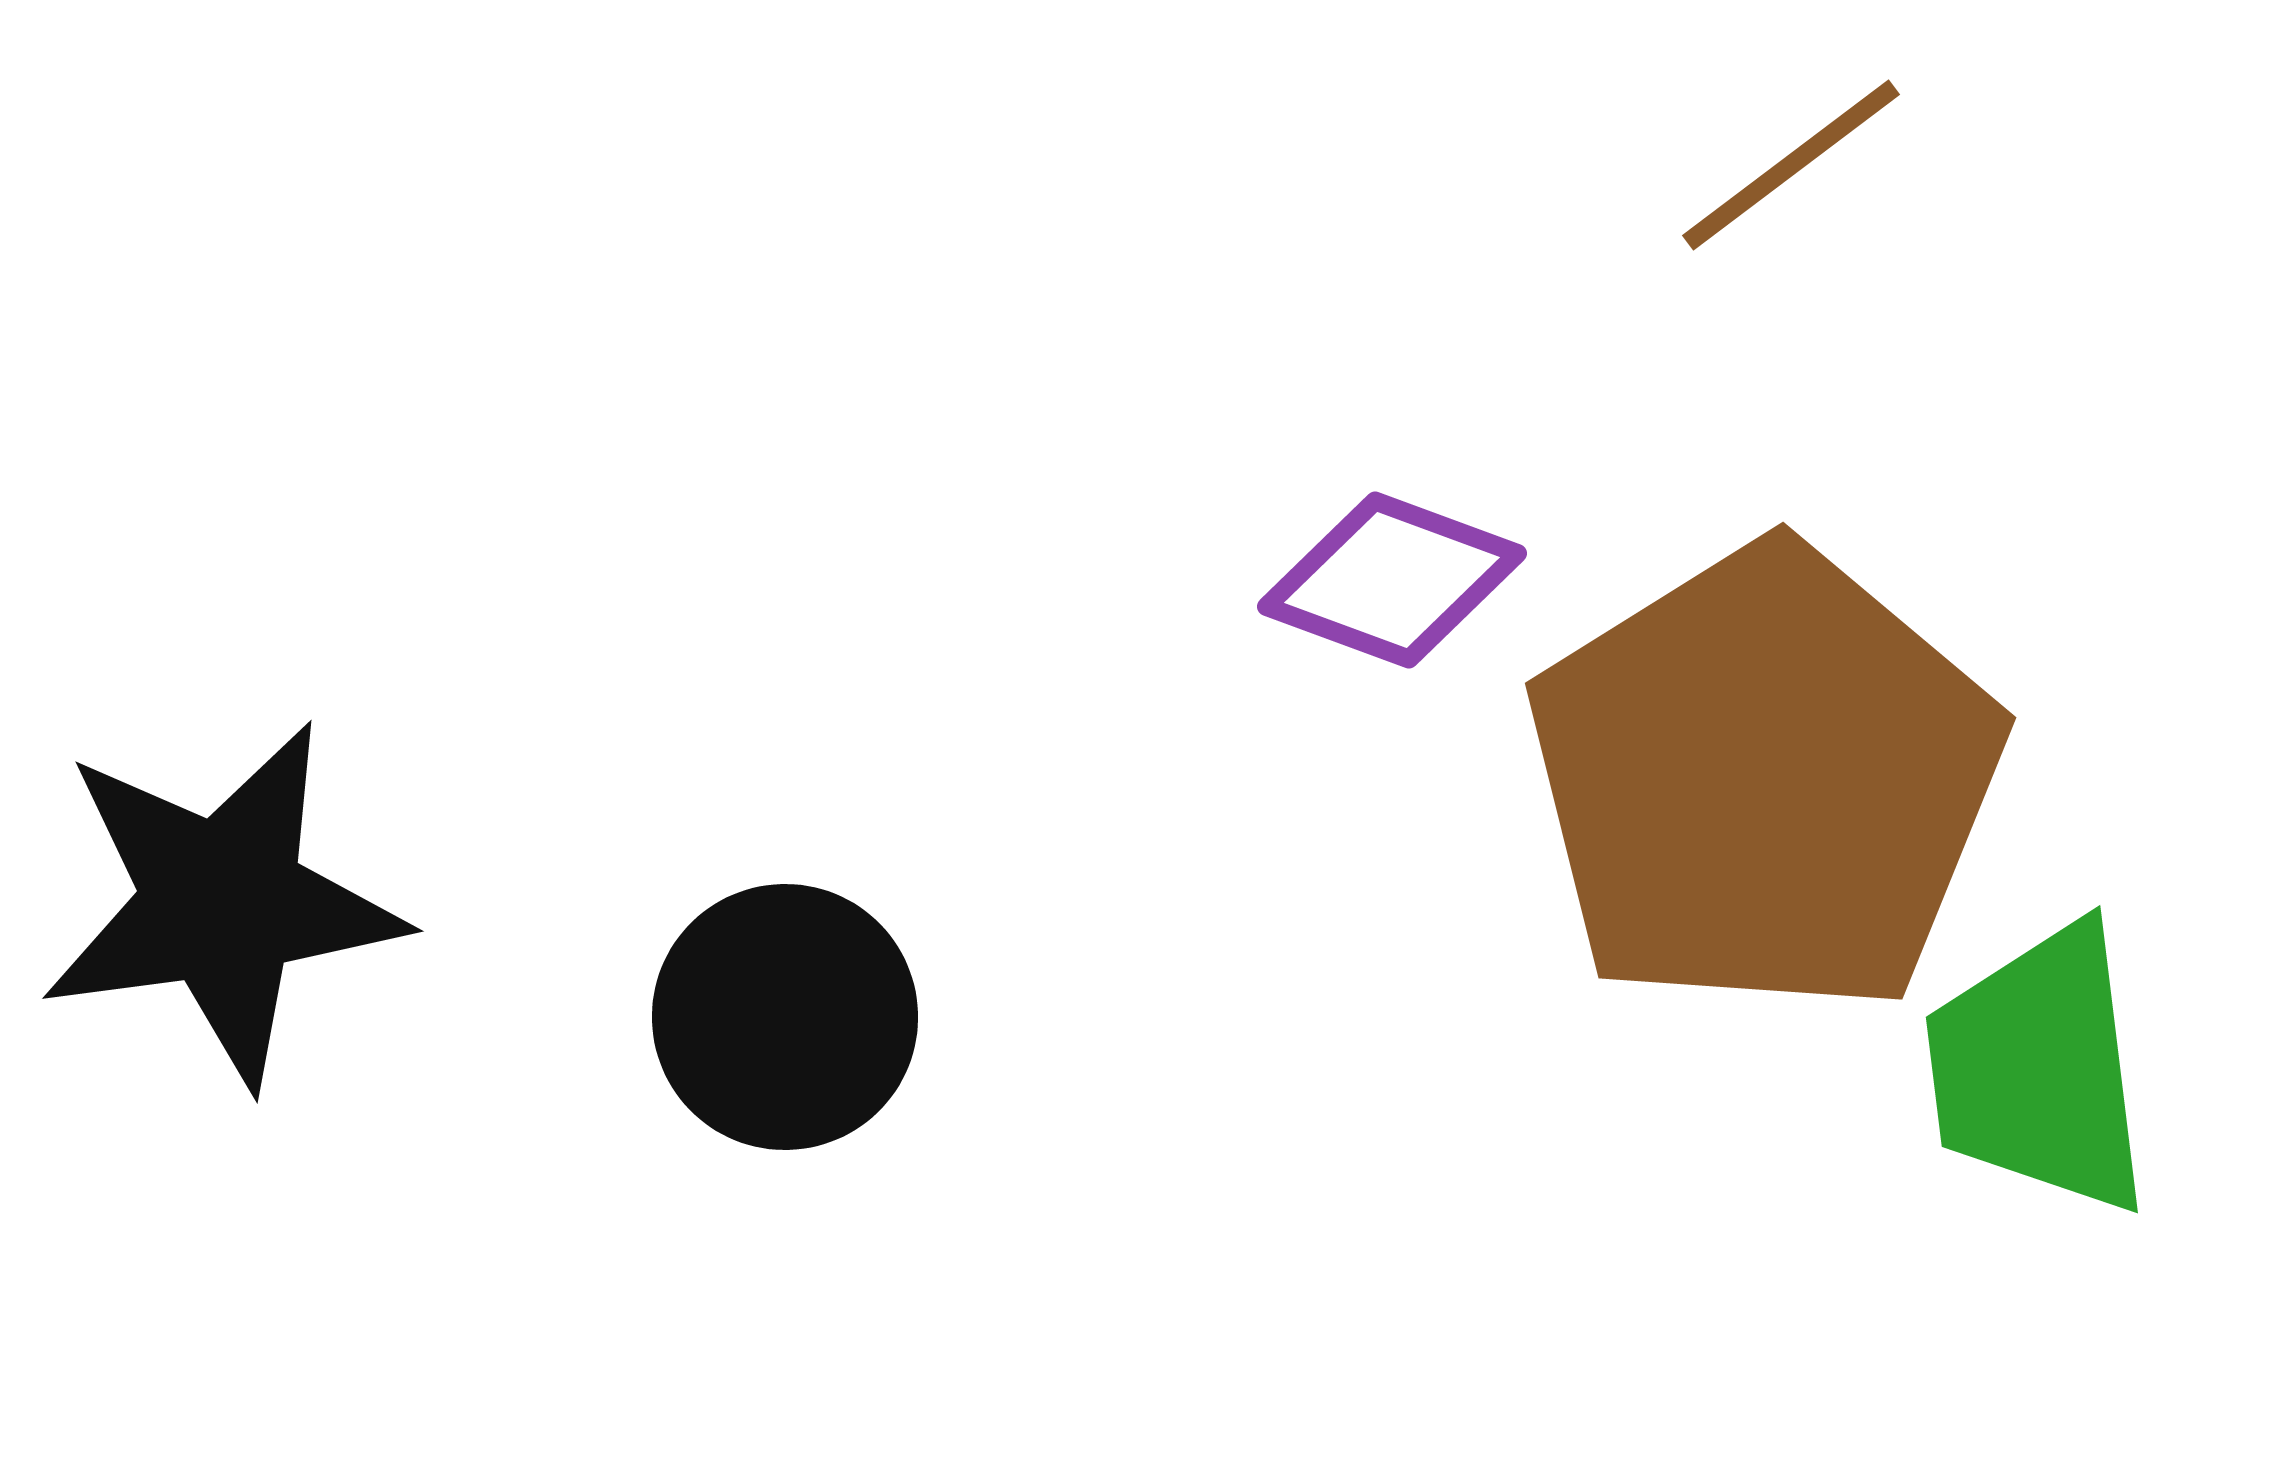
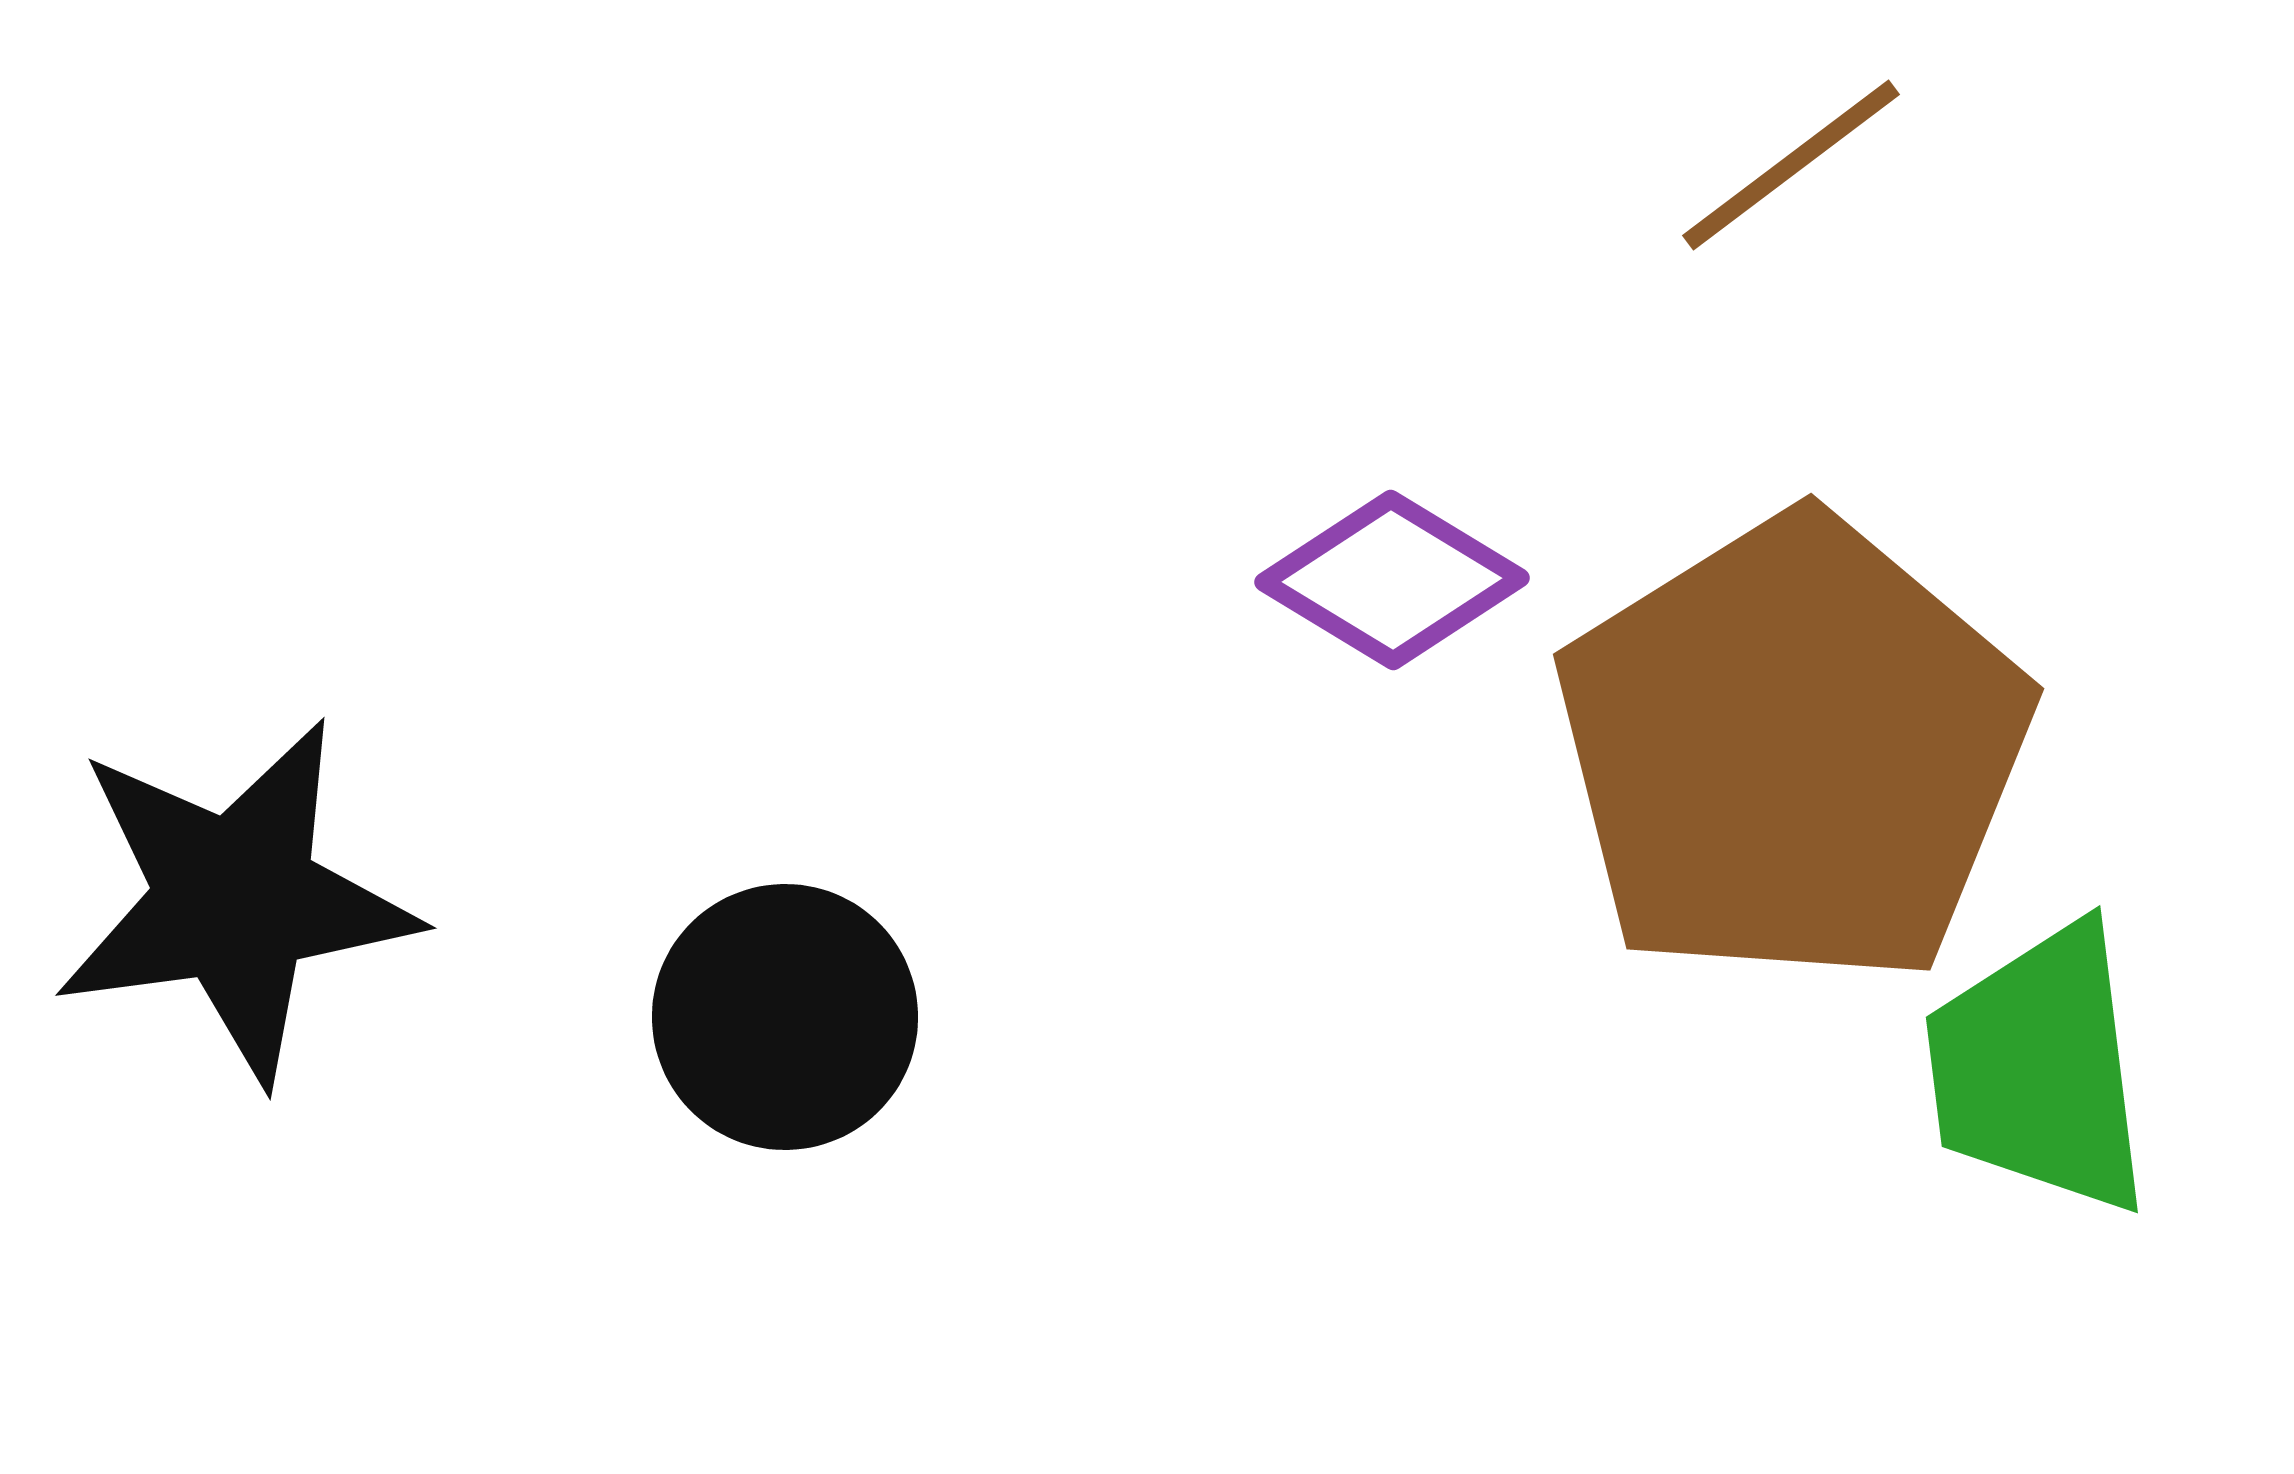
purple diamond: rotated 11 degrees clockwise
brown pentagon: moved 28 px right, 29 px up
black star: moved 13 px right, 3 px up
